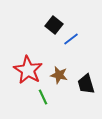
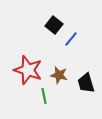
blue line: rotated 14 degrees counterclockwise
red star: rotated 12 degrees counterclockwise
black trapezoid: moved 1 px up
green line: moved 1 px right, 1 px up; rotated 14 degrees clockwise
